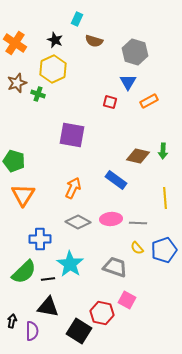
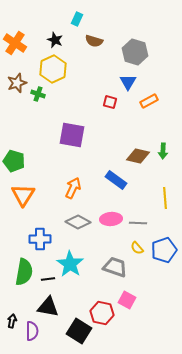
green semicircle: rotated 36 degrees counterclockwise
